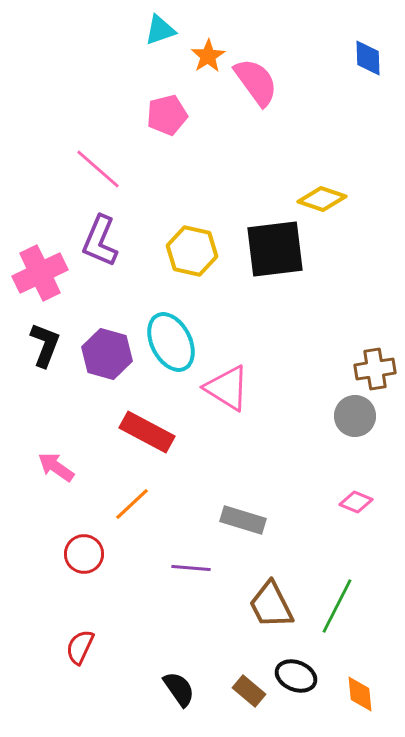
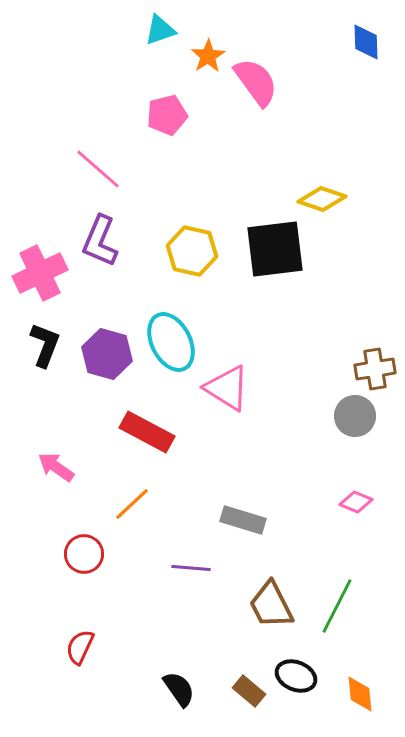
blue diamond: moved 2 px left, 16 px up
